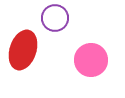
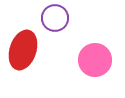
pink circle: moved 4 px right
